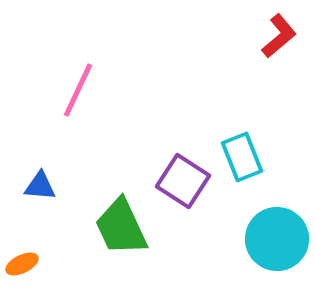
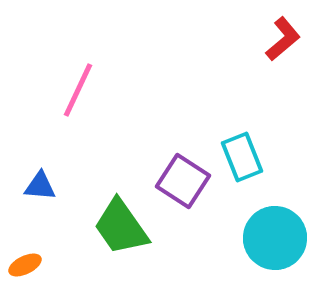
red L-shape: moved 4 px right, 3 px down
green trapezoid: rotated 10 degrees counterclockwise
cyan circle: moved 2 px left, 1 px up
orange ellipse: moved 3 px right, 1 px down
